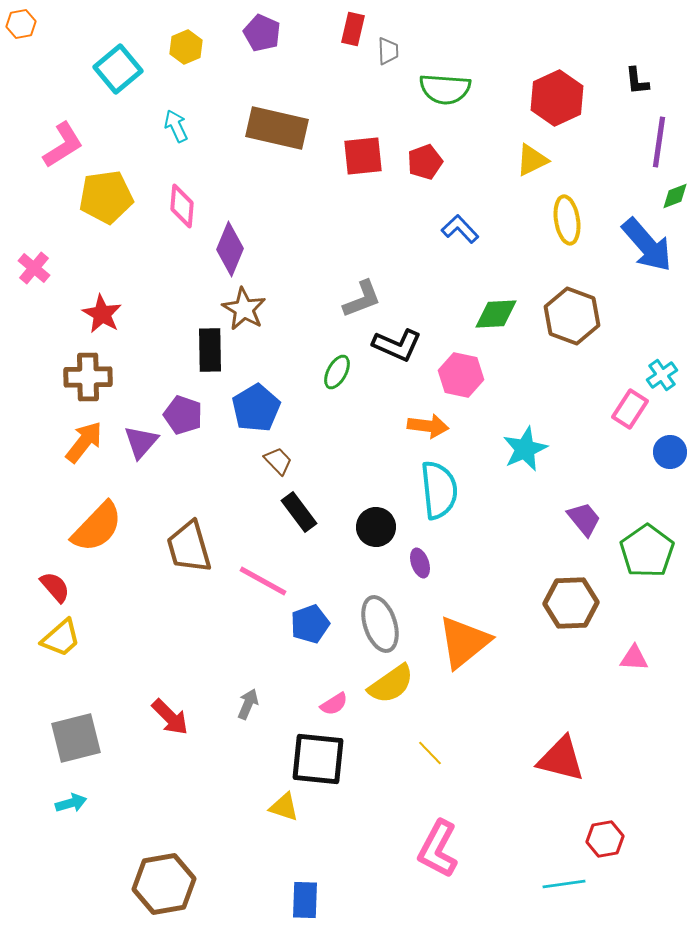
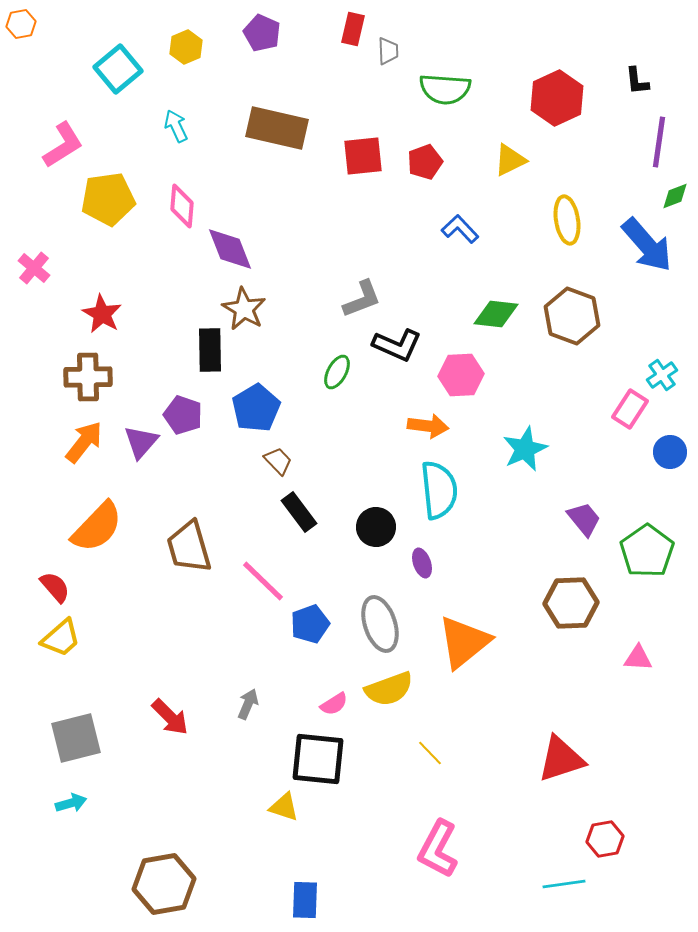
yellow triangle at (532, 160): moved 22 px left
yellow pentagon at (106, 197): moved 2 px right, 2 px down
purple diamond at (230, 249): rotated 44 degrees counterclockwise
green diamond at (496, 314): rotated 9 degrees clockwise
pink hexagon at (461, 375): rotated 15 degrees counterclockwise
purple ellipse at (420, 563): moved 2 px right
pink line at (263, 581): rotated 15 degrees clockwise
pink triangle at (634, 658): moved 4 px right
yellow semicircle at (391, 684): moved 2 px left, 5 px down; rotated 15 degrees clockwise
red triangle at (561, 759): rotated 32 degrees counterclockwise
